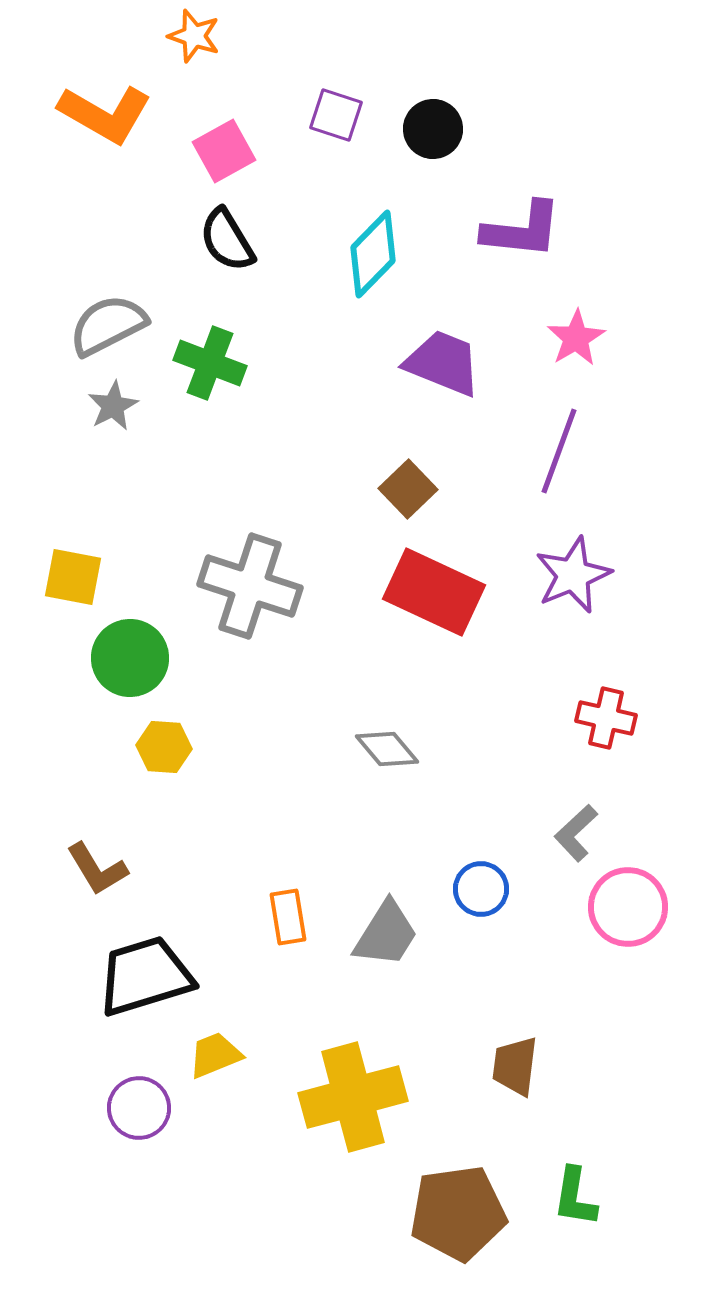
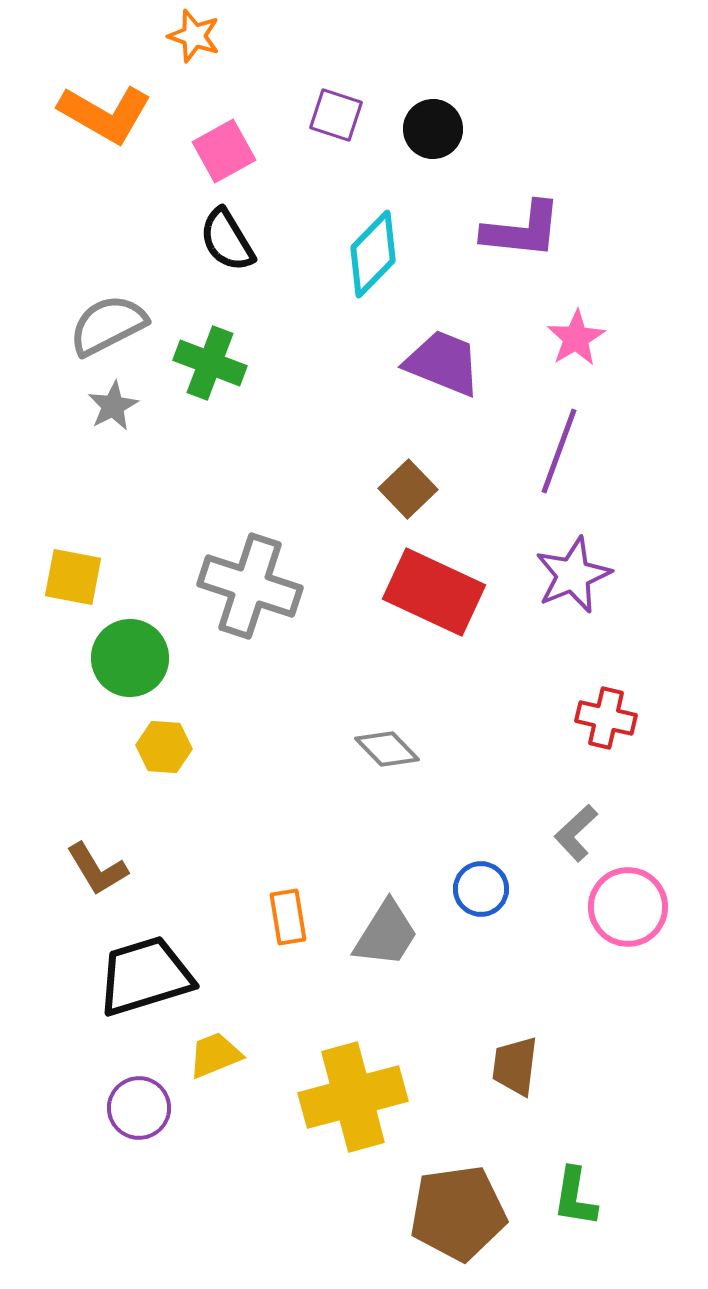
gray diamond: rotated 4 degrees counterclockwise
